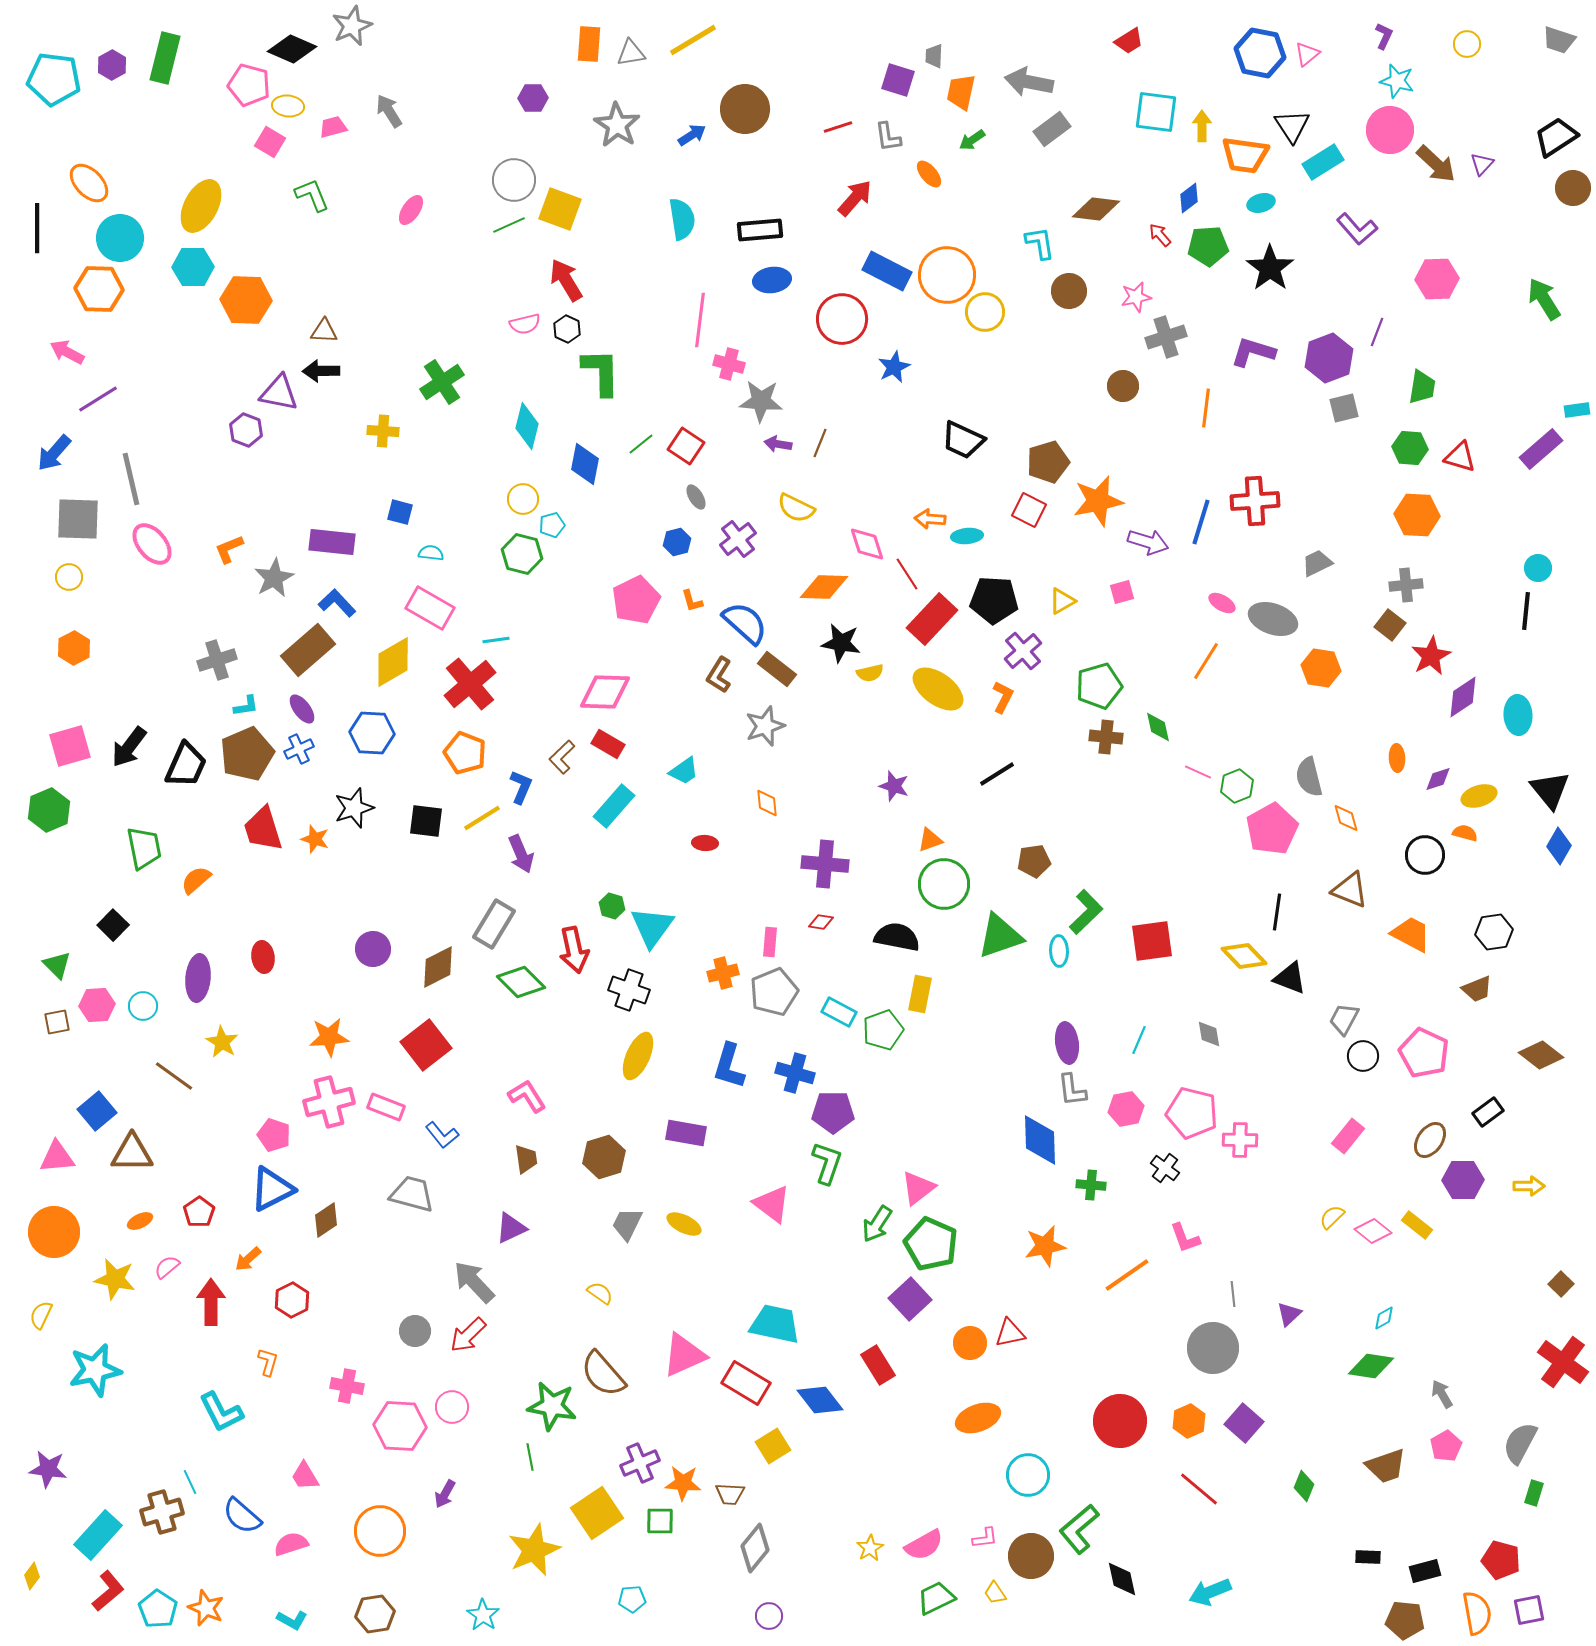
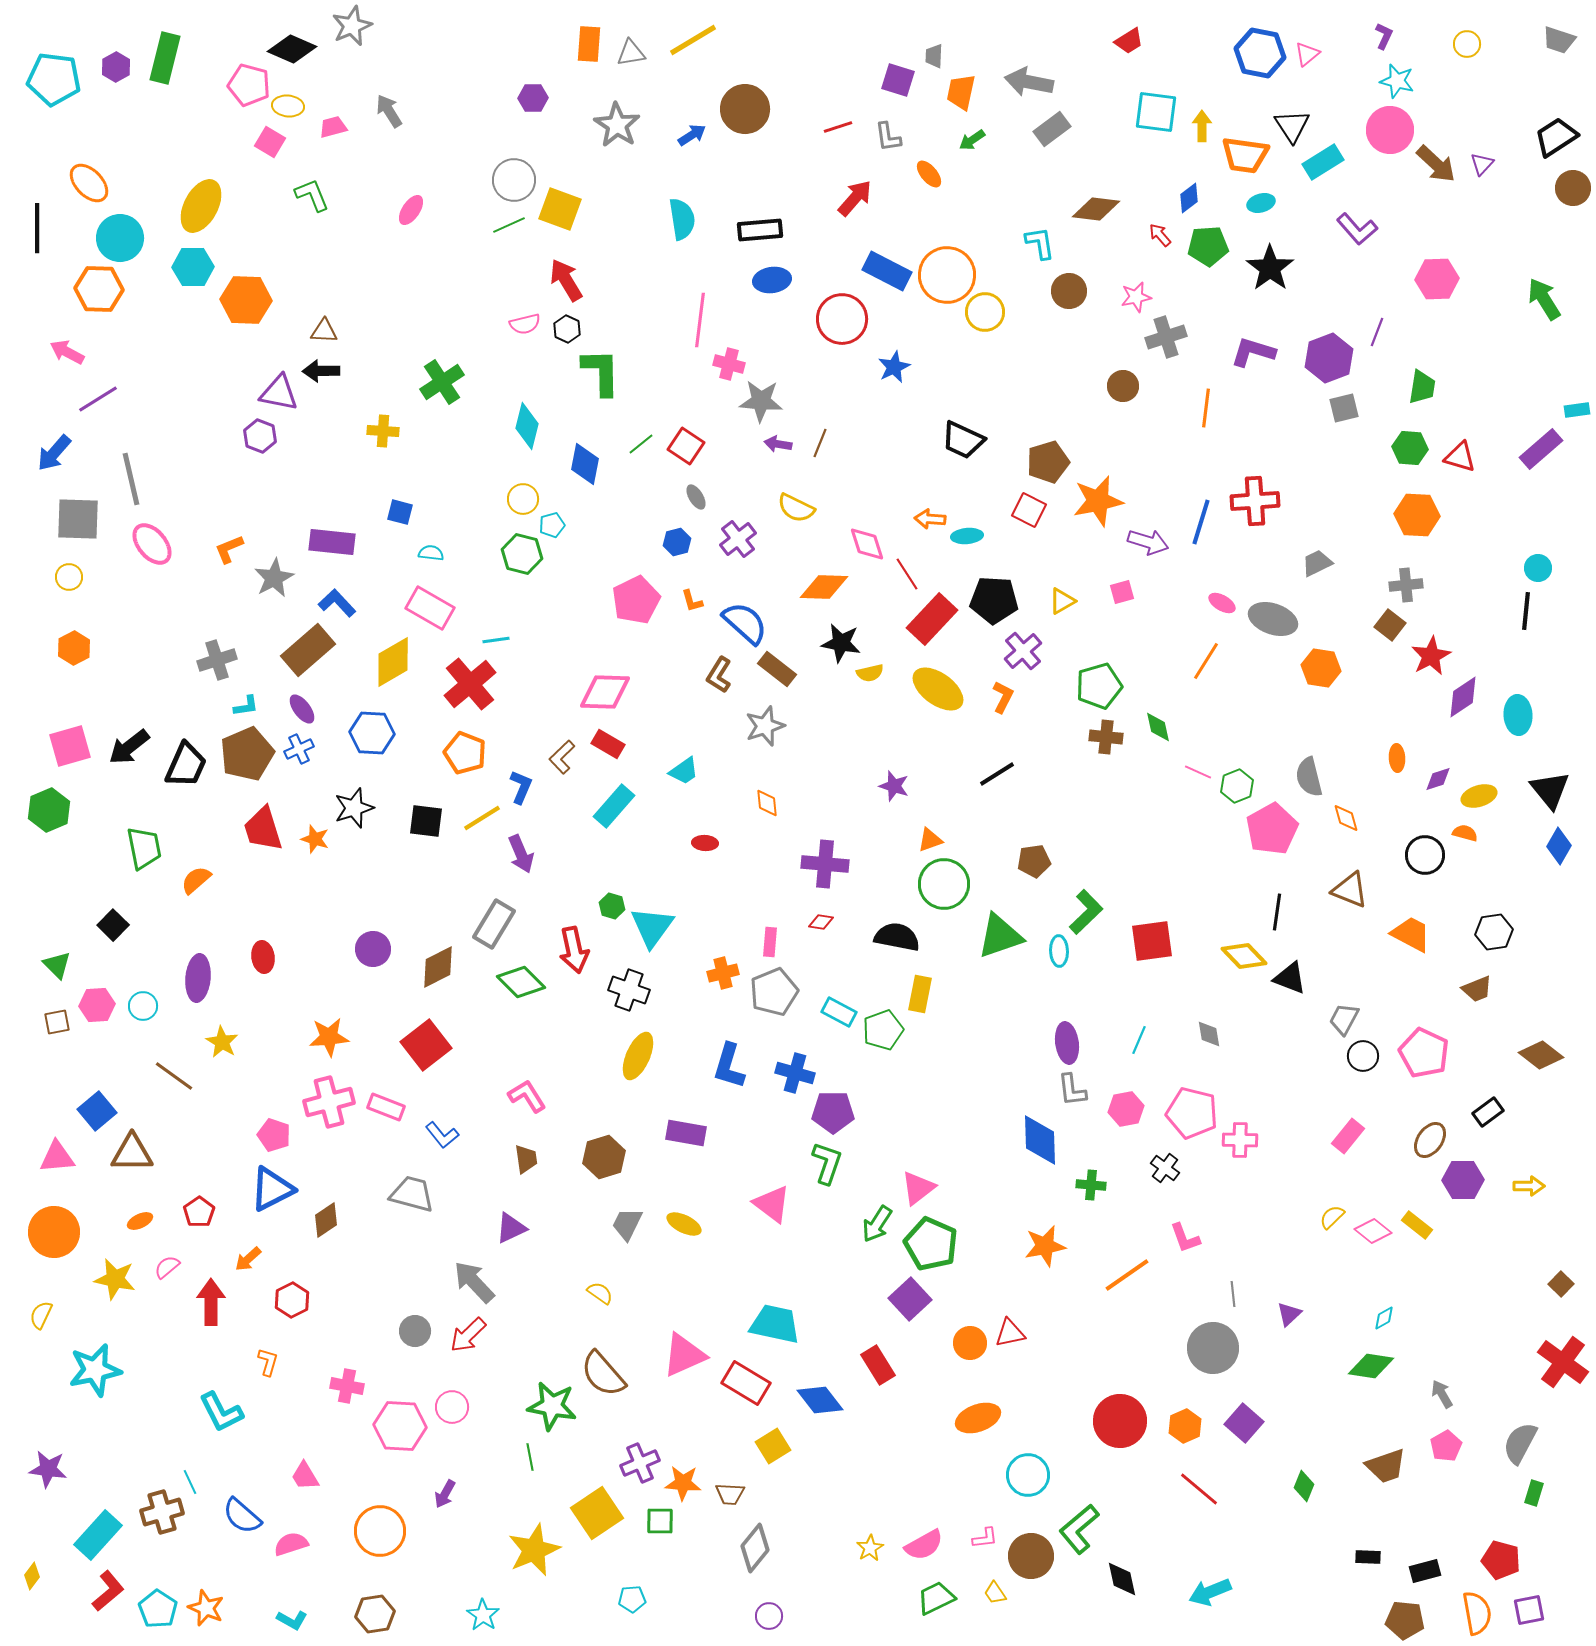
purple hexagon at (112, 65): moved 4 px right, 2 px down
purple hexagon at (246, 430): moved 14 px right, 6 px down
black arrow at (129, 747): rotated 15 degrees clockwise
orange hexagon at (1189, 1421): moved 4 px left, 5 px down
